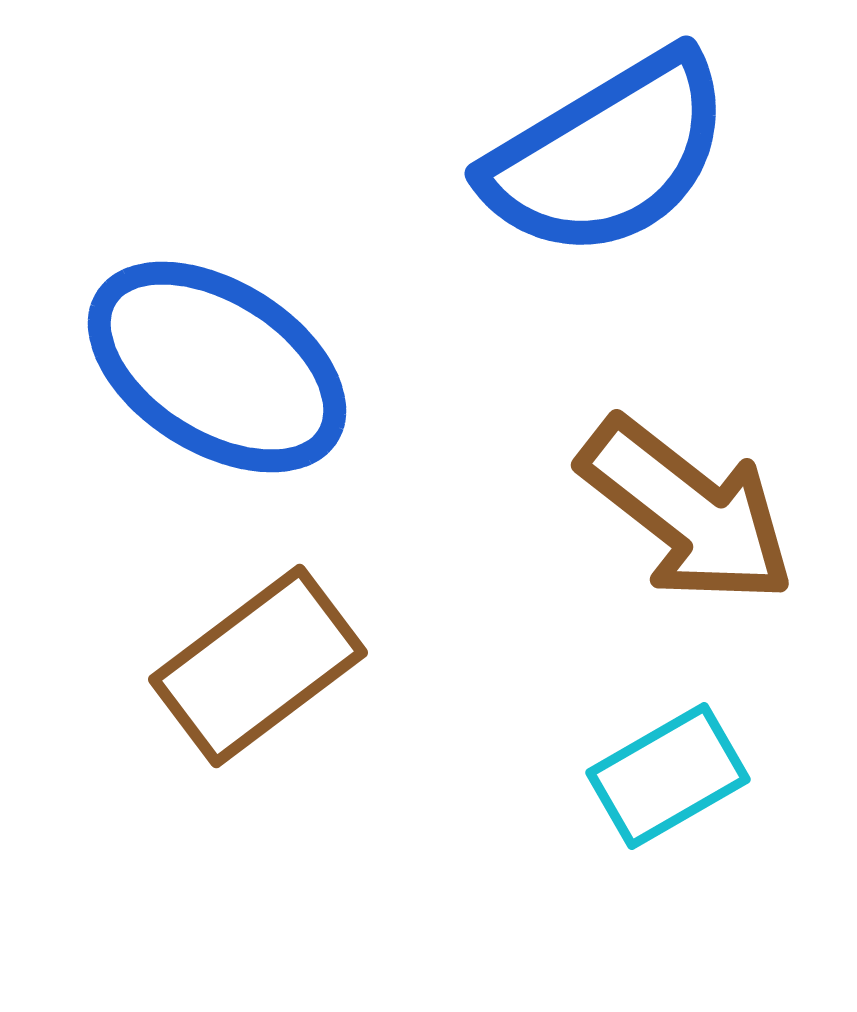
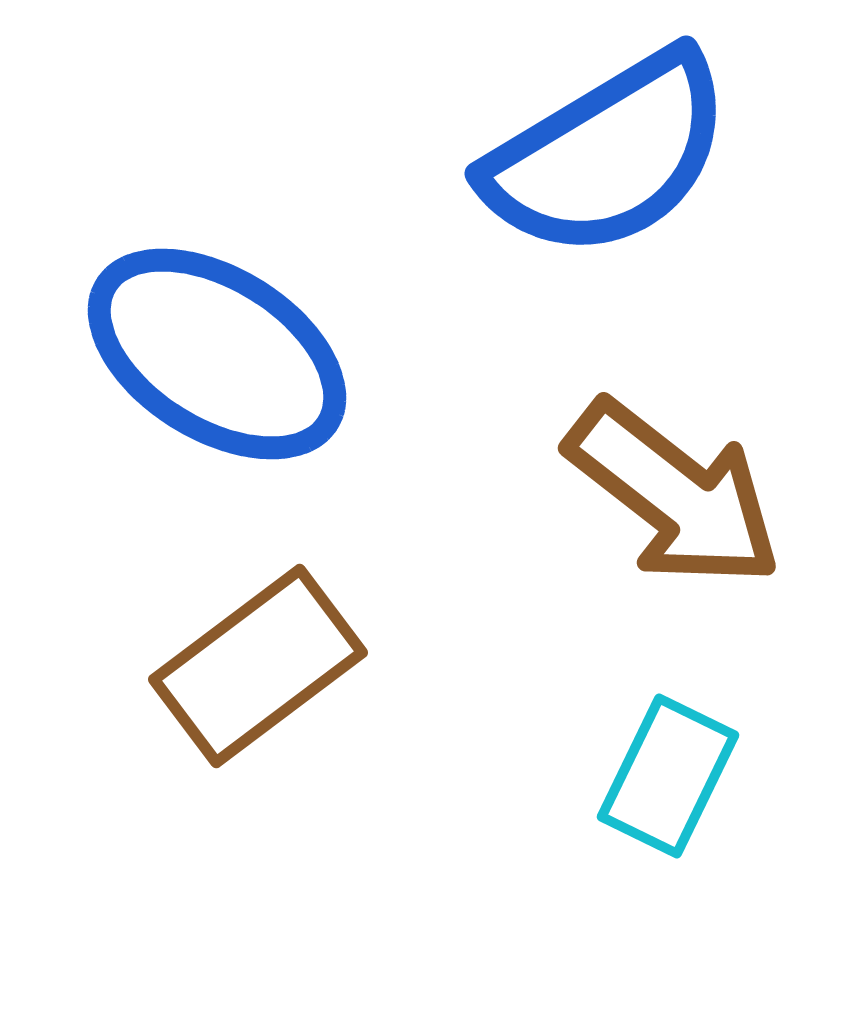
blue ellipse: moved 13 px up
brown arrow: moved 13 px left, 17 px up
cyan rectangle: rotated 34 degrees counterclockwise
